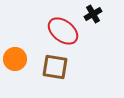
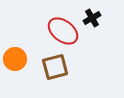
black cross: moved 1 px left, 4 px down
brown square: rotated 24 degrees counterclockwise
